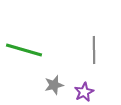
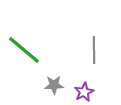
green line: rotated 24 degrees clockwise
gray star: rotated 12 degrees clockwise
